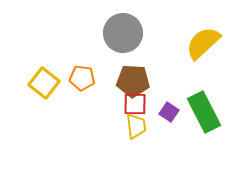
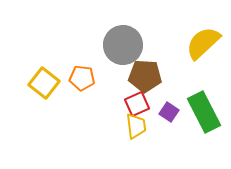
gray circle: moved 12 px down
brown pentagon: moved 12 px right, 5 px up
red square: moved 2 px right; rotated 25 degrees counterclockwise
